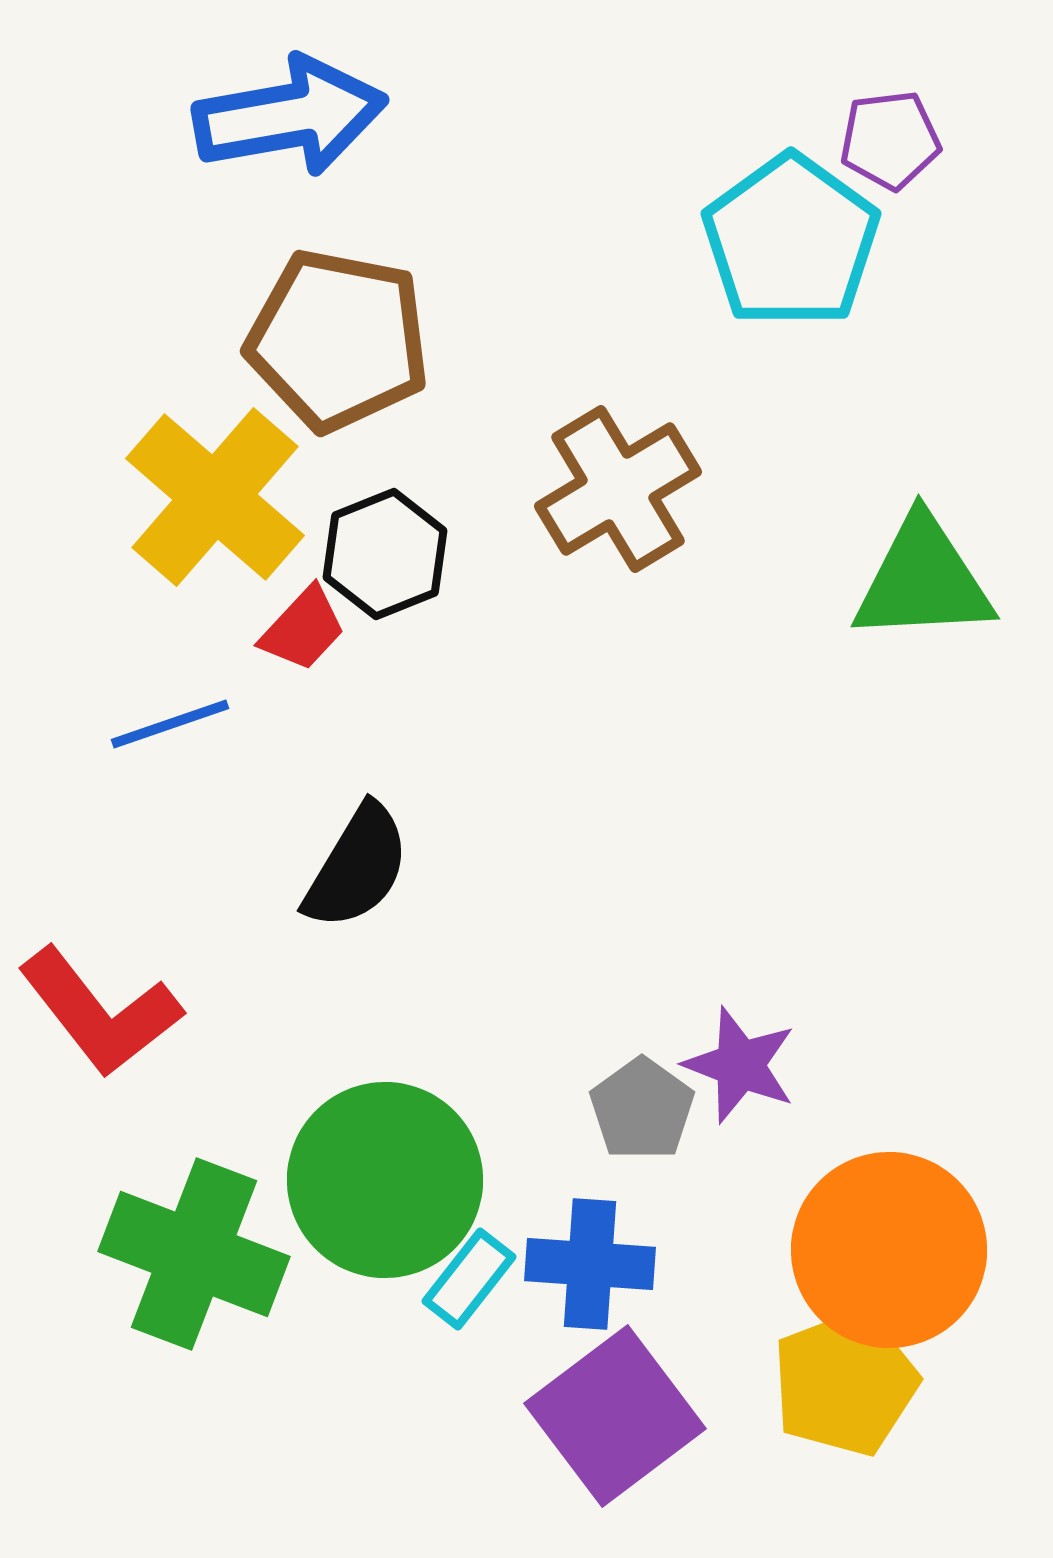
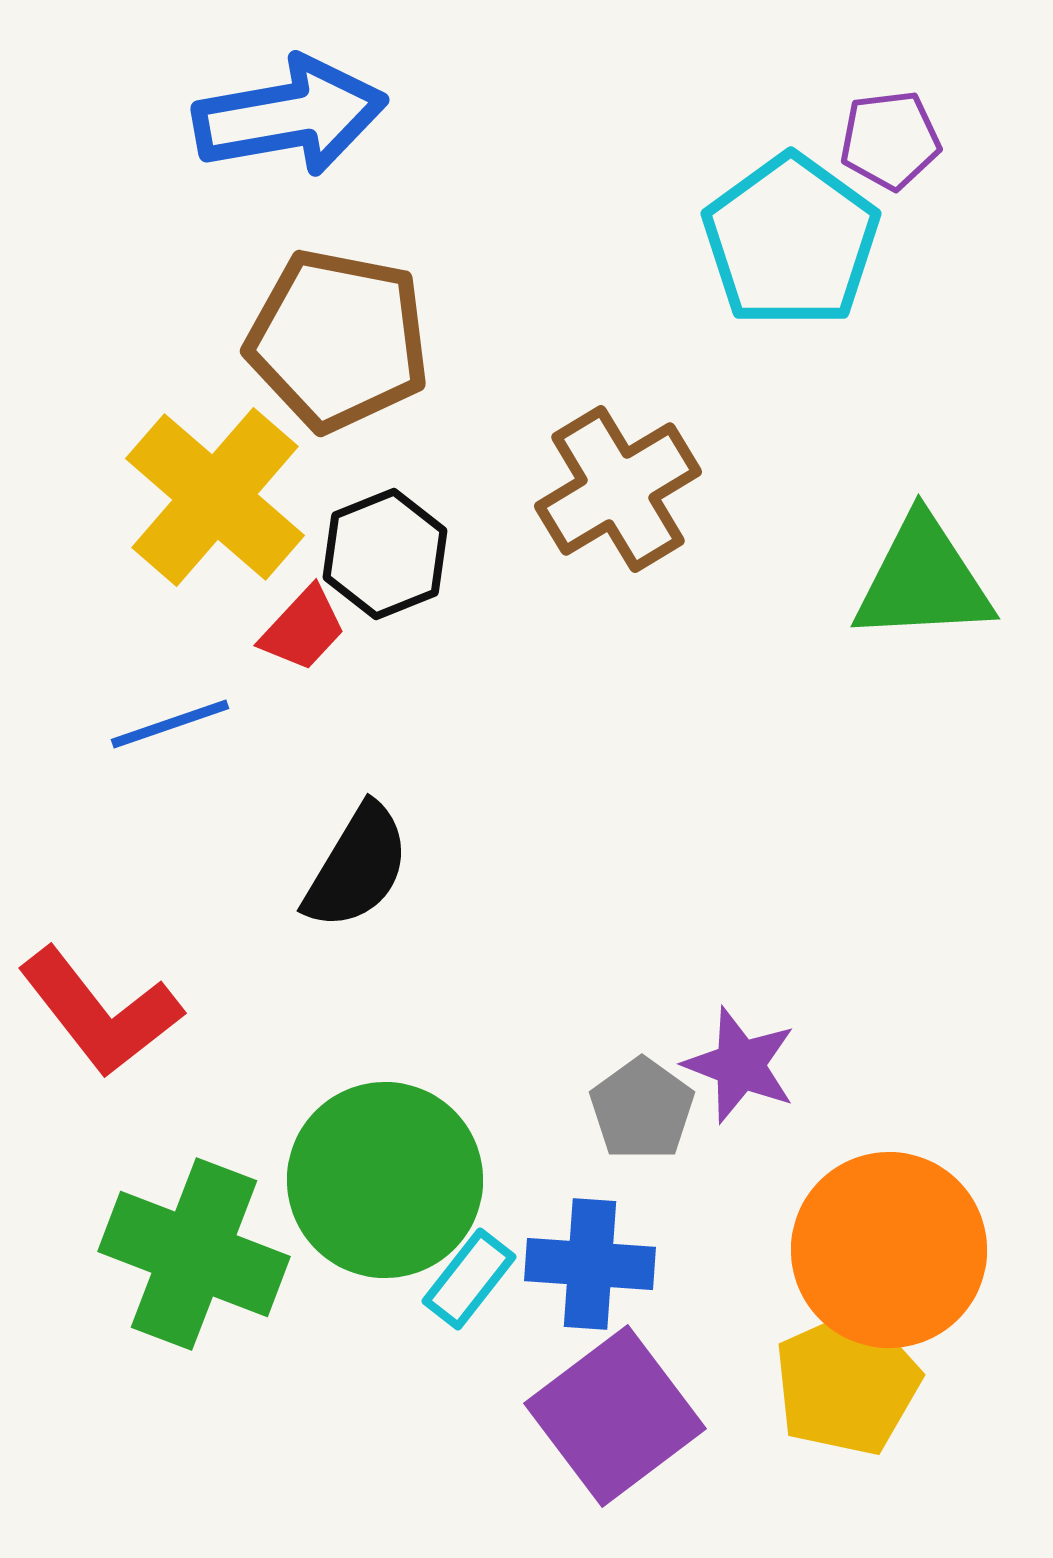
yellow pentagon: moved 2 px right; rotated 3 degrees counterclockwise
